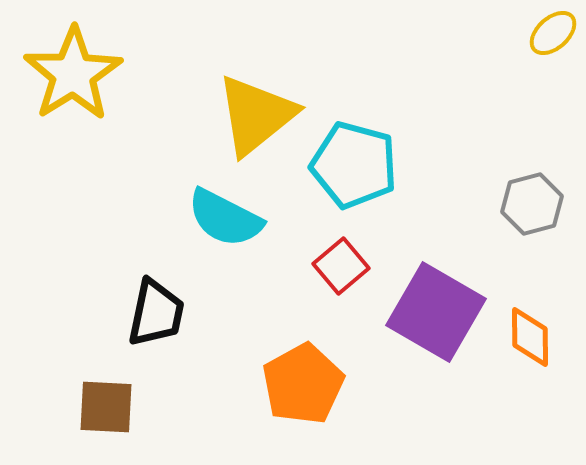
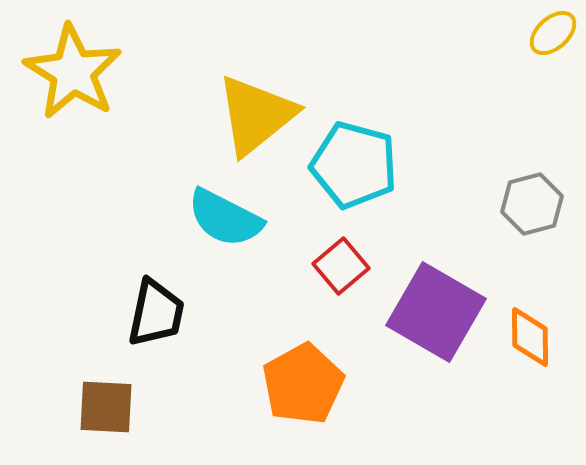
yellow star: moved 2 px up; rotated 8 degrees counterclockwise
